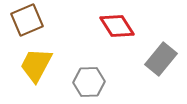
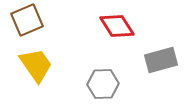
gray rectangle: moved 1 px down; rotated 36 degrees clockwise
yellow trapezoid: rotated 117 degrees clockwise
gray hexagon: moved 14 px right, 2 px down
